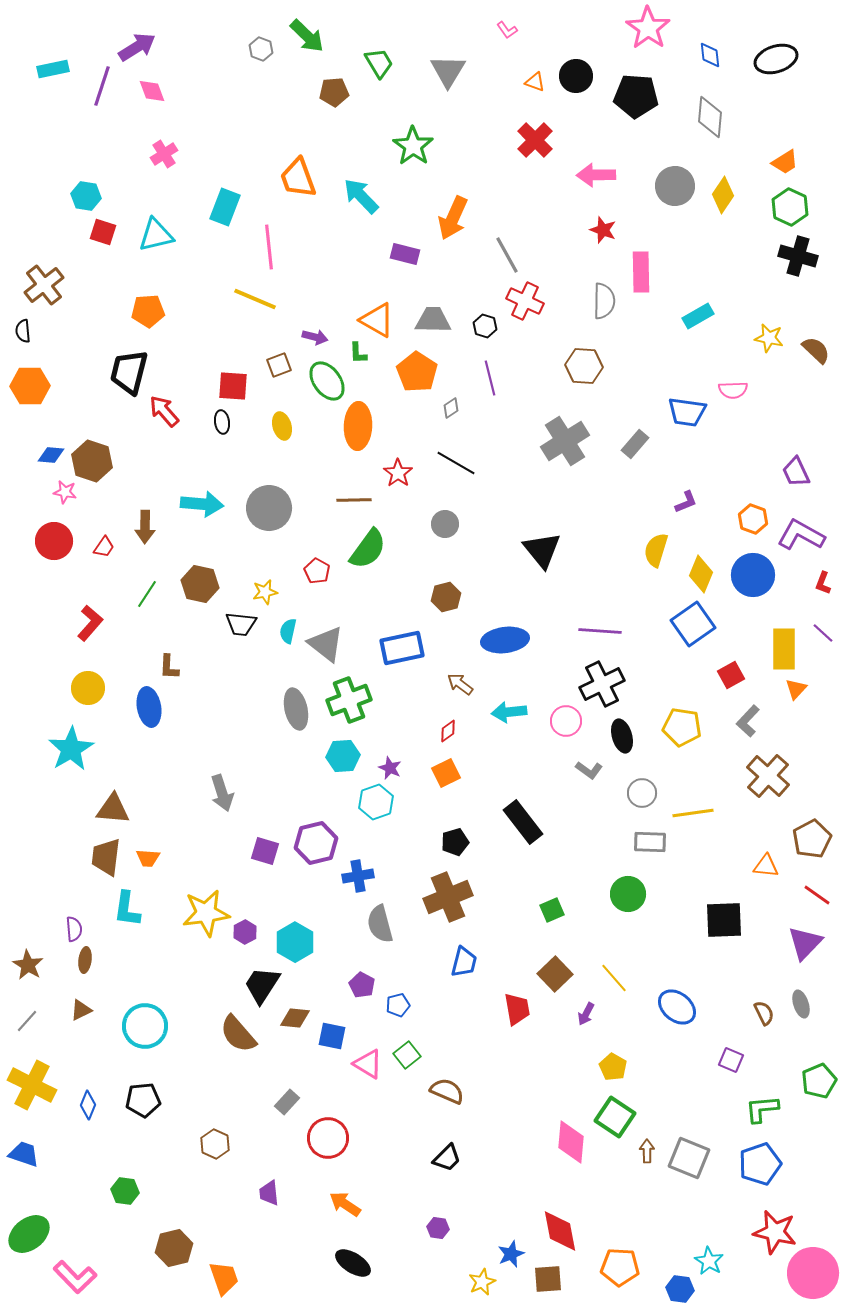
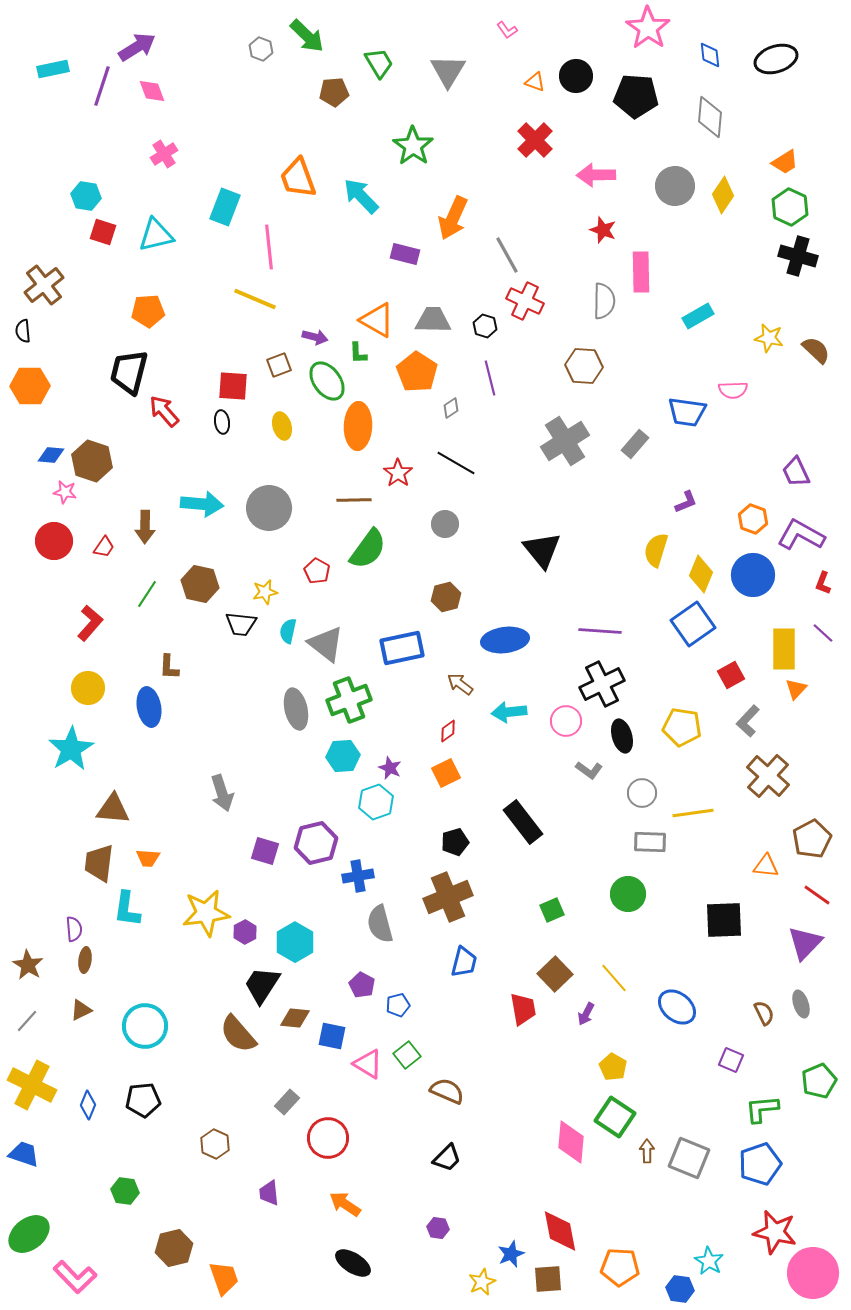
brown trapezoid at (106, 857): moved 7 px left, 6 px down
red trapezoid at (517, 1009): moved 6 px right
